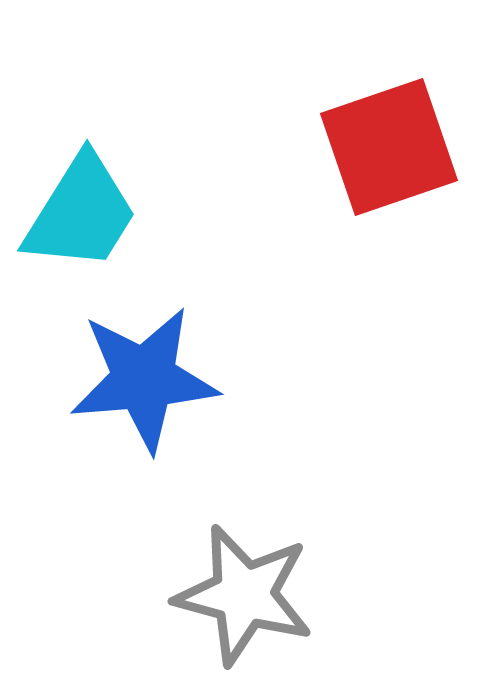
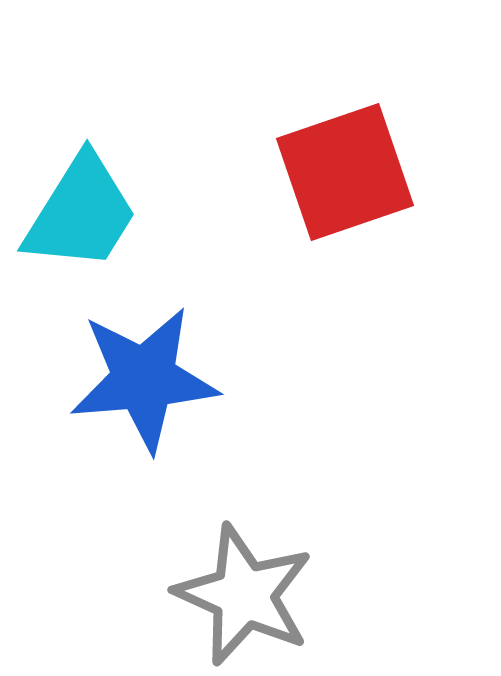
red square: moved 44 px left, 25 px down
gray star: rotated 9 degrees clockwise
